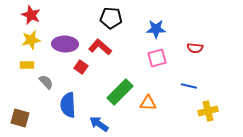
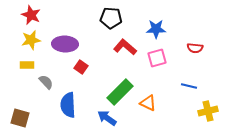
red L-shape: moved 25 px right
orange triangle: rotated 24 degrees clockwise
blue arrow: moved 8 px right, 6 px up
